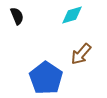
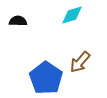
black semicircle: moved 1 px right, 5 px down; rotated 66 degrees counterclockwise
brown arrow: moved 1 px left, 8 px down
